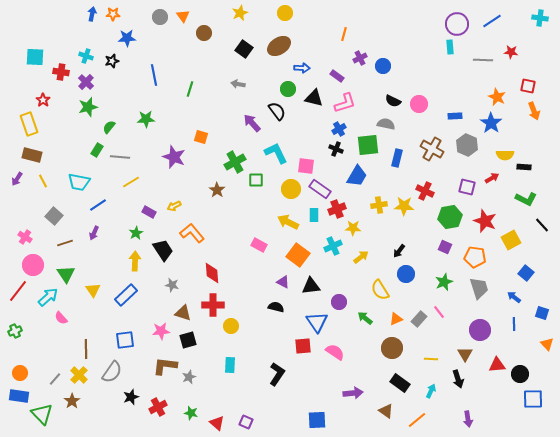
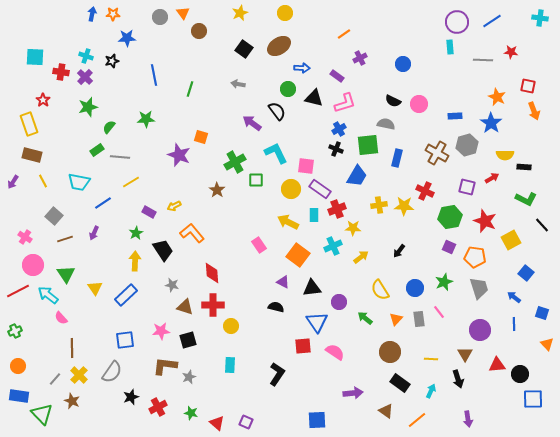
orange triangle at (183, 16): moved 3 px up
purple circle at (457, 24): moved 2 px up
brown circle at (204, 33): moved 5 px left, 2 px up
orange line at (344, 34): rotated 40 degrees clockwise
blue circle at (383, 66): moved 20 px right, 2 px up
purple cross at (86, 82): moved 1 px left, 5 px up
purple arrow at (252, 123): rotated 12 degrees counterclockwise
gray hexagon at (467, 145): rotated 20 degrees clockwise
brown cross at (432, 149): moved 5 px right, 4 px down
green rectangle at (97, 150): rotated 24 degrees clockwise
purple star at (174, 157): moved 5 px right, 2 px up
purple arrow at (17, 179): moved 4 px left, 3 px down
blue line at (98, 205): moved 5 px right, 2 px up
brown line at (65, 243): moved 4 px up
pink rectangle at (259, 245): rotated 28 degrees clockwise
purple square at (445, 247): moved 4 px right
blue circle at (406, 274): moved 9 px right, 14 px down
black triangle at (311, 286): moved 1 px right, 2 px down
yellow triangle at (93, 290): moved 2 px right, 2 px up
red line at (18, 291): rotated 25 degrees clockwise
cyan arrow at (48, 297): moved 2 px up; rotated 100 degrees counterclockwise
brown triangle at (183, 313): moved 2 px right, 6 px up
orange triangle at (396, 319): rotated 24 degrees counterclockwise
gray rectangle at (419, 319): rotated 49 degrees counterclockwise
brown circle at (392, 348): moved 2 px left, 4 px down
brown line at (86, 349): moved 14 px left, 1 px up
orange circle at (20, 373): moved 2 px left, 7 px up
brown star at (72, 401): rotated 14 degrees counterclockwise
